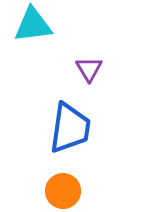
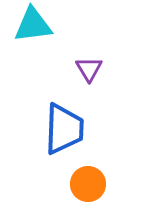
blue trapezoid: moved 6 px left, 1 px down; rotated 6 degrees counterclockwise
orange circle: moved 25 px right, 7 px up
